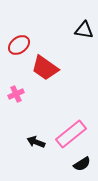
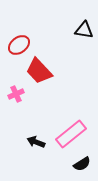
red trapezoid: moved 6 px left, 3 px down; rotated 12 degrees clockwise
